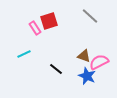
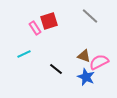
blue star: moved 1 px left, 1 px down
